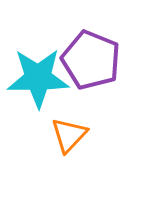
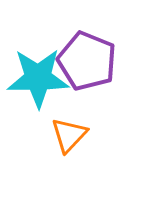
purple pentagon: moved 4 px left, 1 px down
